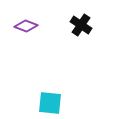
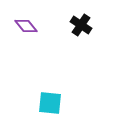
purple diamond: rotated 30 degrees clockwise
